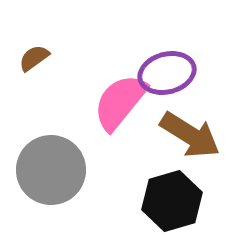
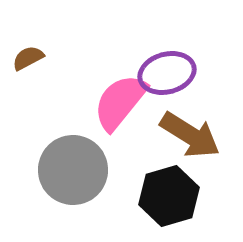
brown semicircle: moved 6 px left; rotated 8 degrees clockwise
gray circle: moved 22 px right
black hexagon: moved 3 px left, 5 px up
